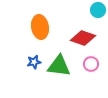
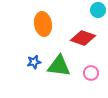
orange ellipse: moved 3 px right, 3 px up
pink circle: moved 9 px down
